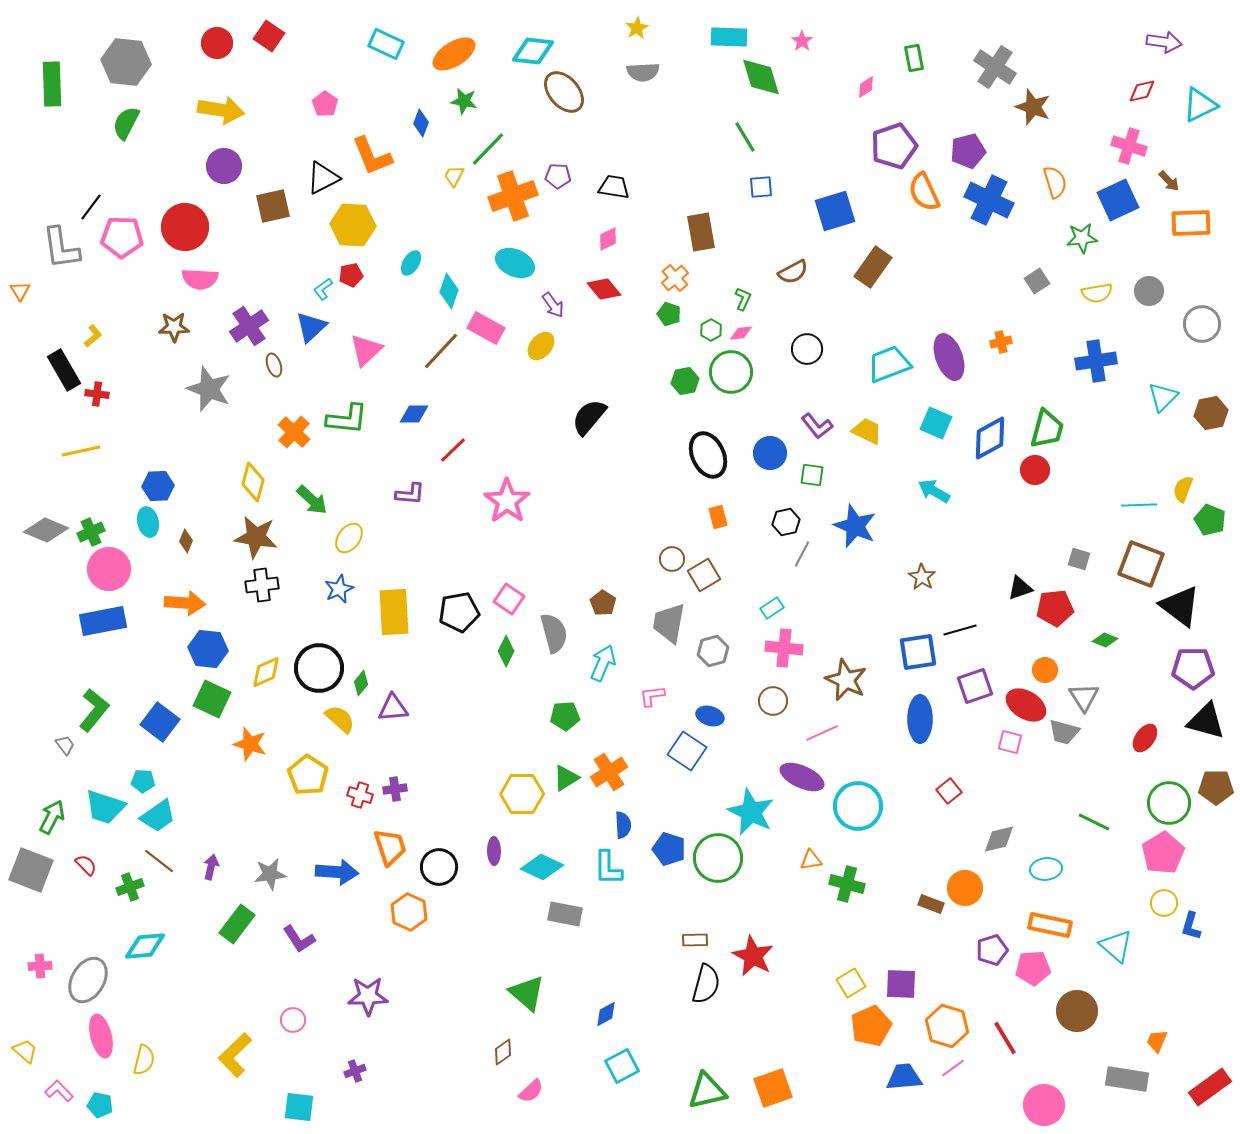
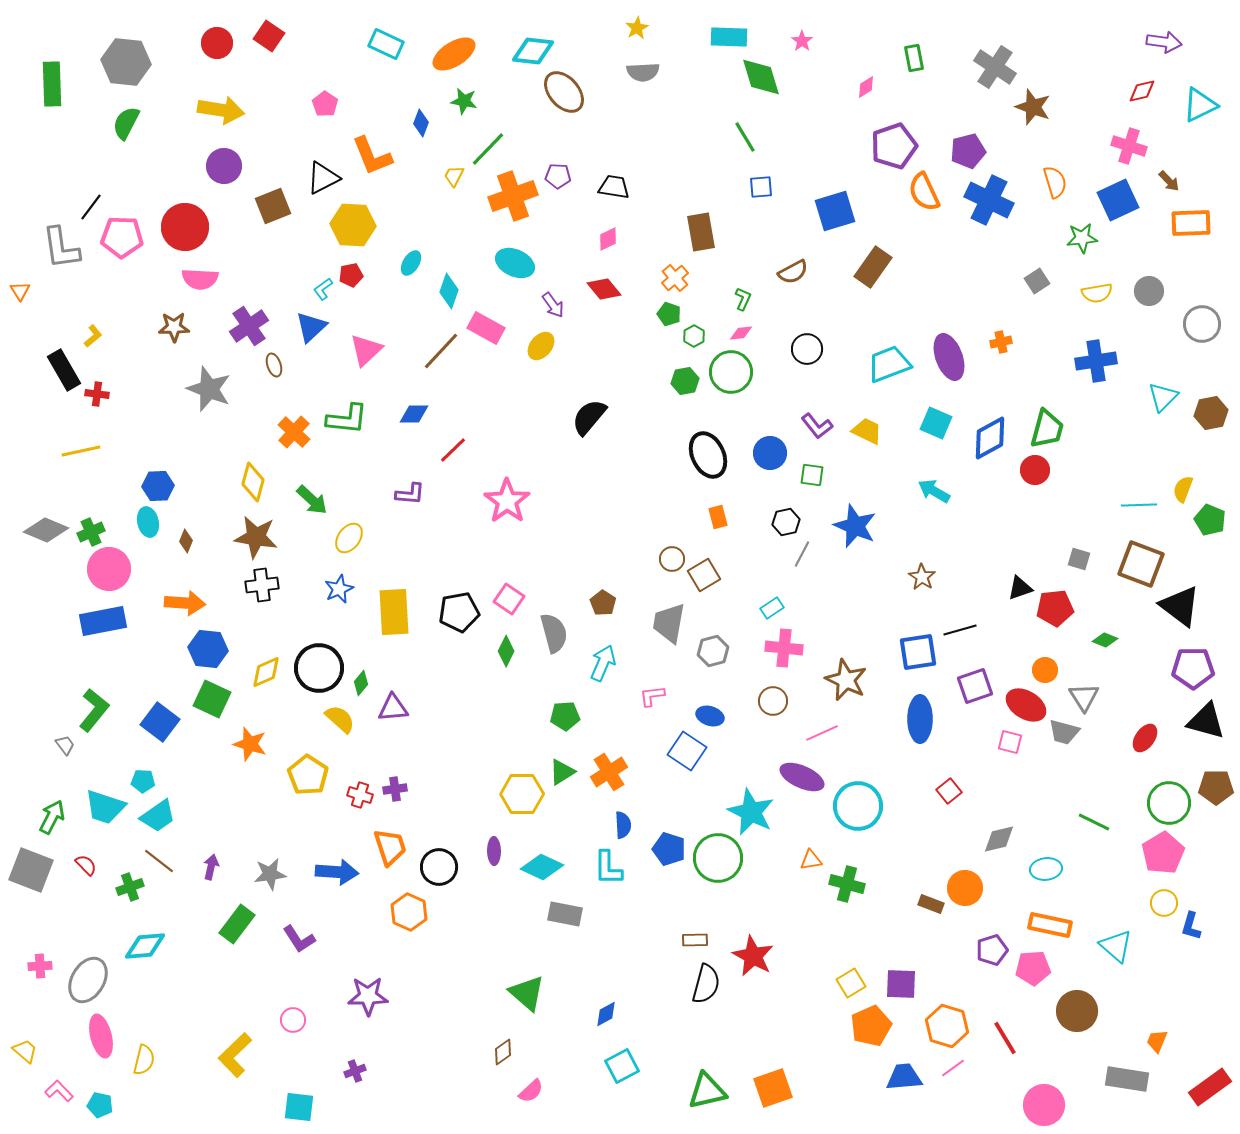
brown square at (273, 206): rotated 9 degrees counterclockwise
green hexagon at (711, 330): moved 17 px left, 6 px down
green triangle at (566, 778): moved 4 px left, 6 px up
